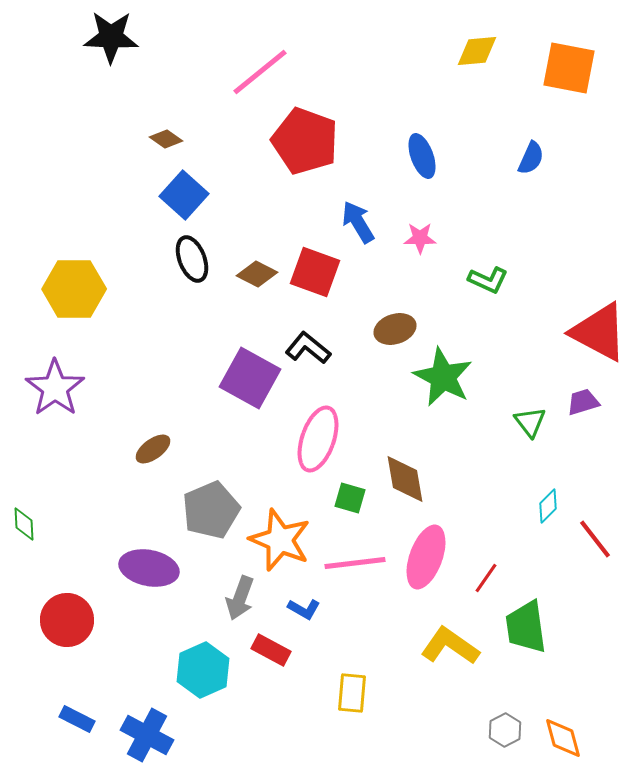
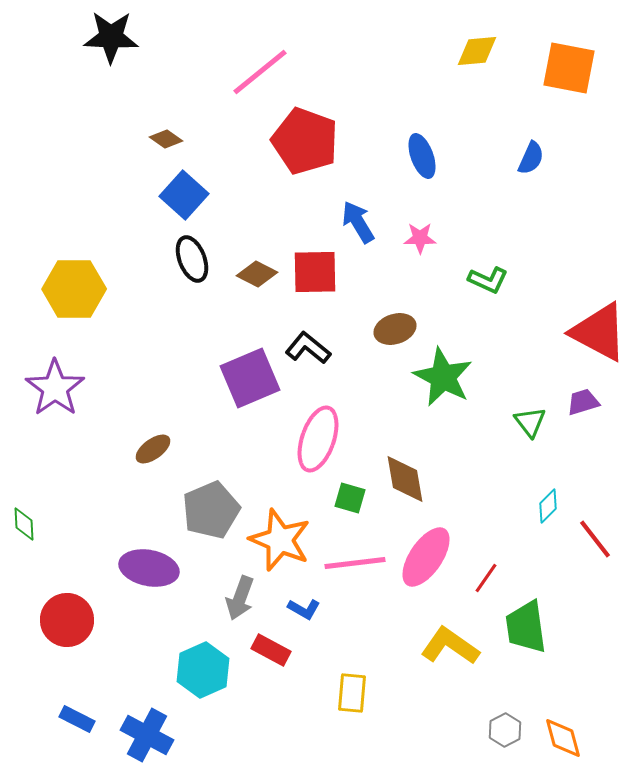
red square at (315, 272): rotated 21 degrees counterclockwise
purple square at (250, 378): rotated 38 degrees clockwise
pink ellipse at (426, 557): rotated 14 degrees clockwise
